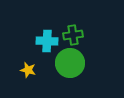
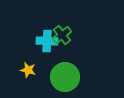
green cross: moved 11 px left; rotated 30 degrees counterclockwise
green circle: moved 5 px left, 14 px down
